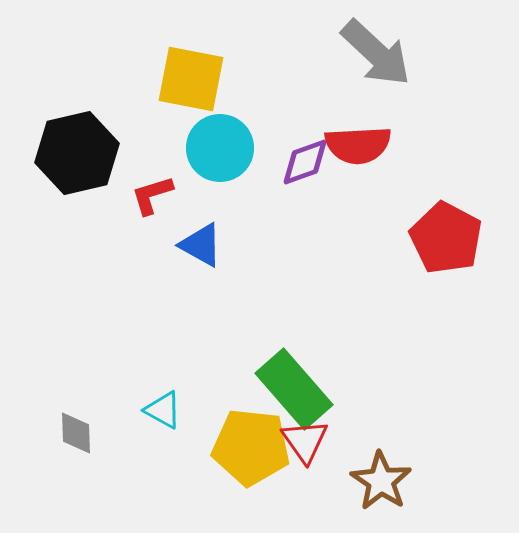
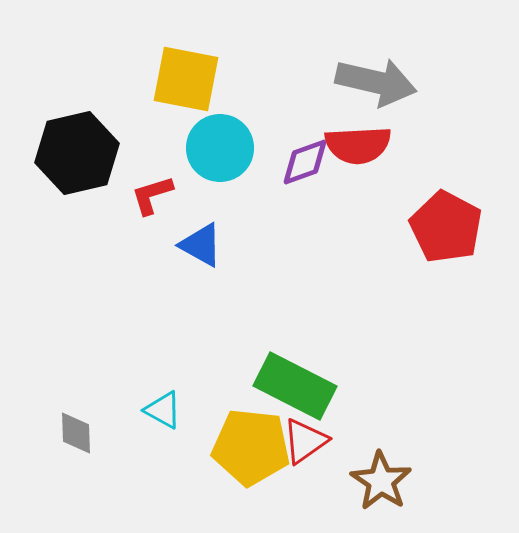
gray arrow: moved 29 px down; rotated 30 degrees counterclockwise
yellow square: moved 5 px left
red pentagon: moved 11 px up
green rectangle: moved 1 px right, 3 px up; rotated 22 degrees counterclockwise
red triangle: rotated 30 degrees clockwise
